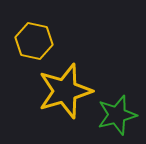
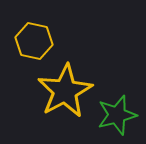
yellow star: rotated 12 degrees counterclockwise
